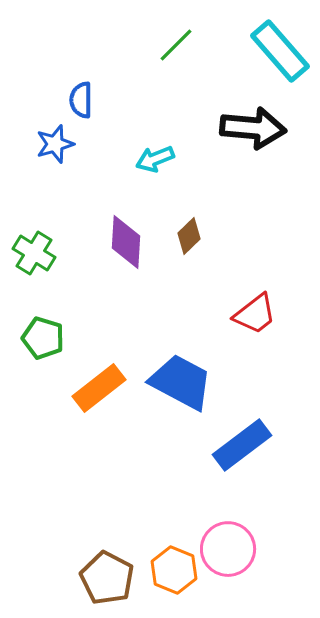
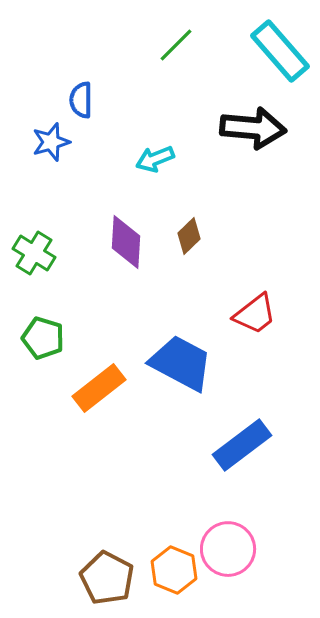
blue star: moved 4 px left, 2 px up
blue trapezoid: moved 19 px up
